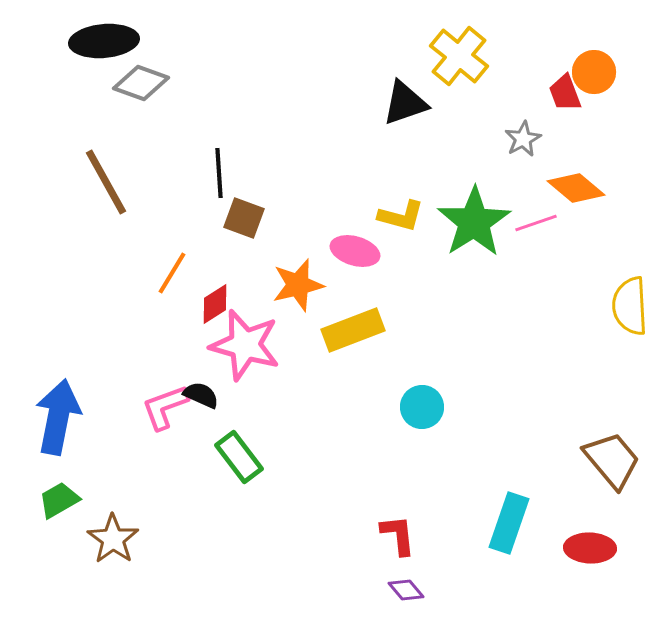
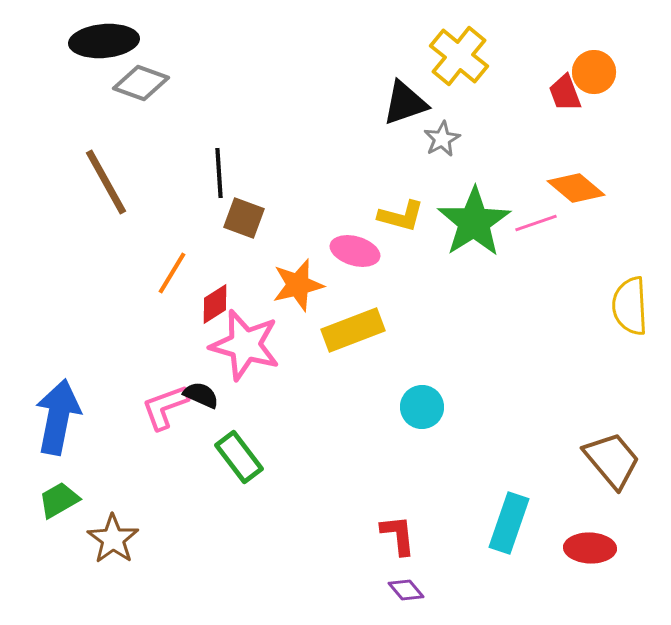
gray star: moved 81 px left
